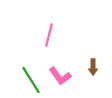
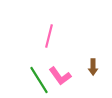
pink line: moved 1 px down
green line: moved 8 px right
